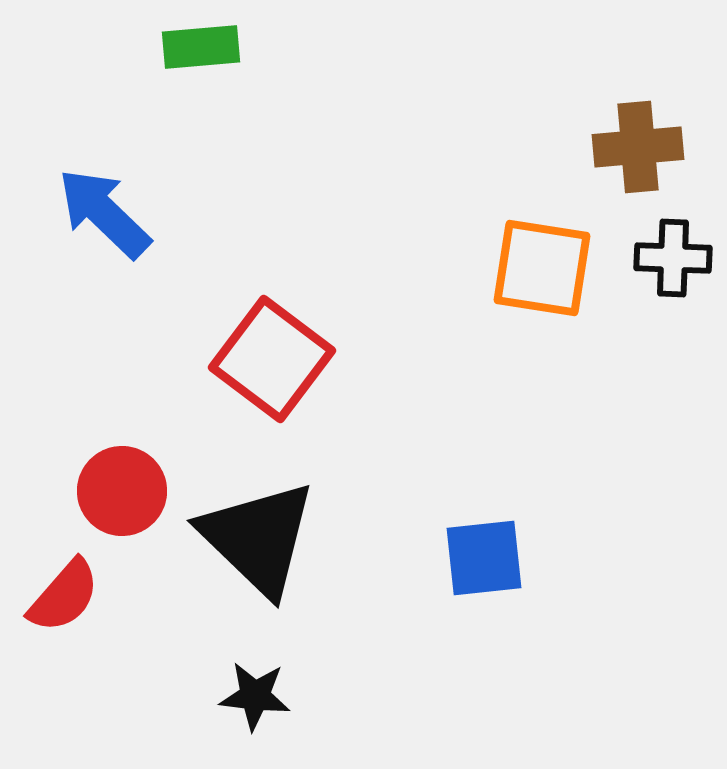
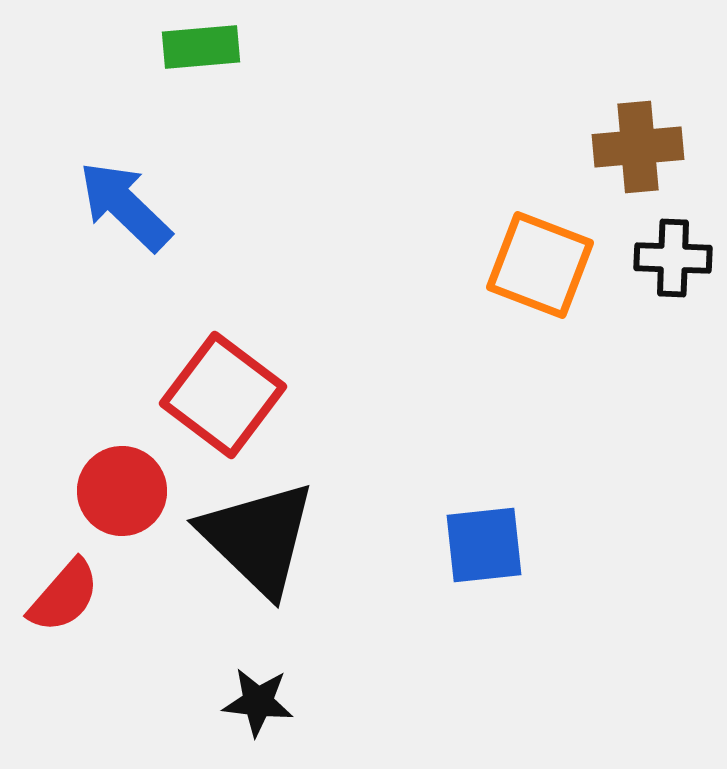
blue arrow: moved 21 px right, 7 px up
orange square: moved 2 px left, 3 px up; rotated 12 degrees clockwise
red square: moved 49 px left, 36 px down
blue square: moved 13 px up
black star: moved 3 px right, 6 px down
